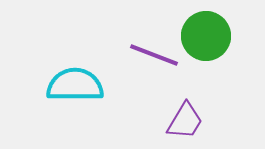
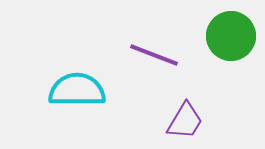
green circle: moved 25 px right
cyan semicircle: moved 2 px right, 5 px down
